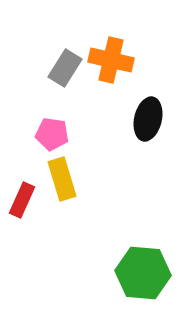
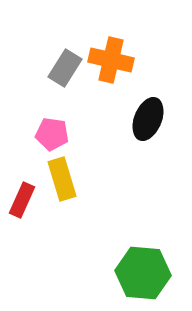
black ellipse: rotated 9 degrees clockwise
